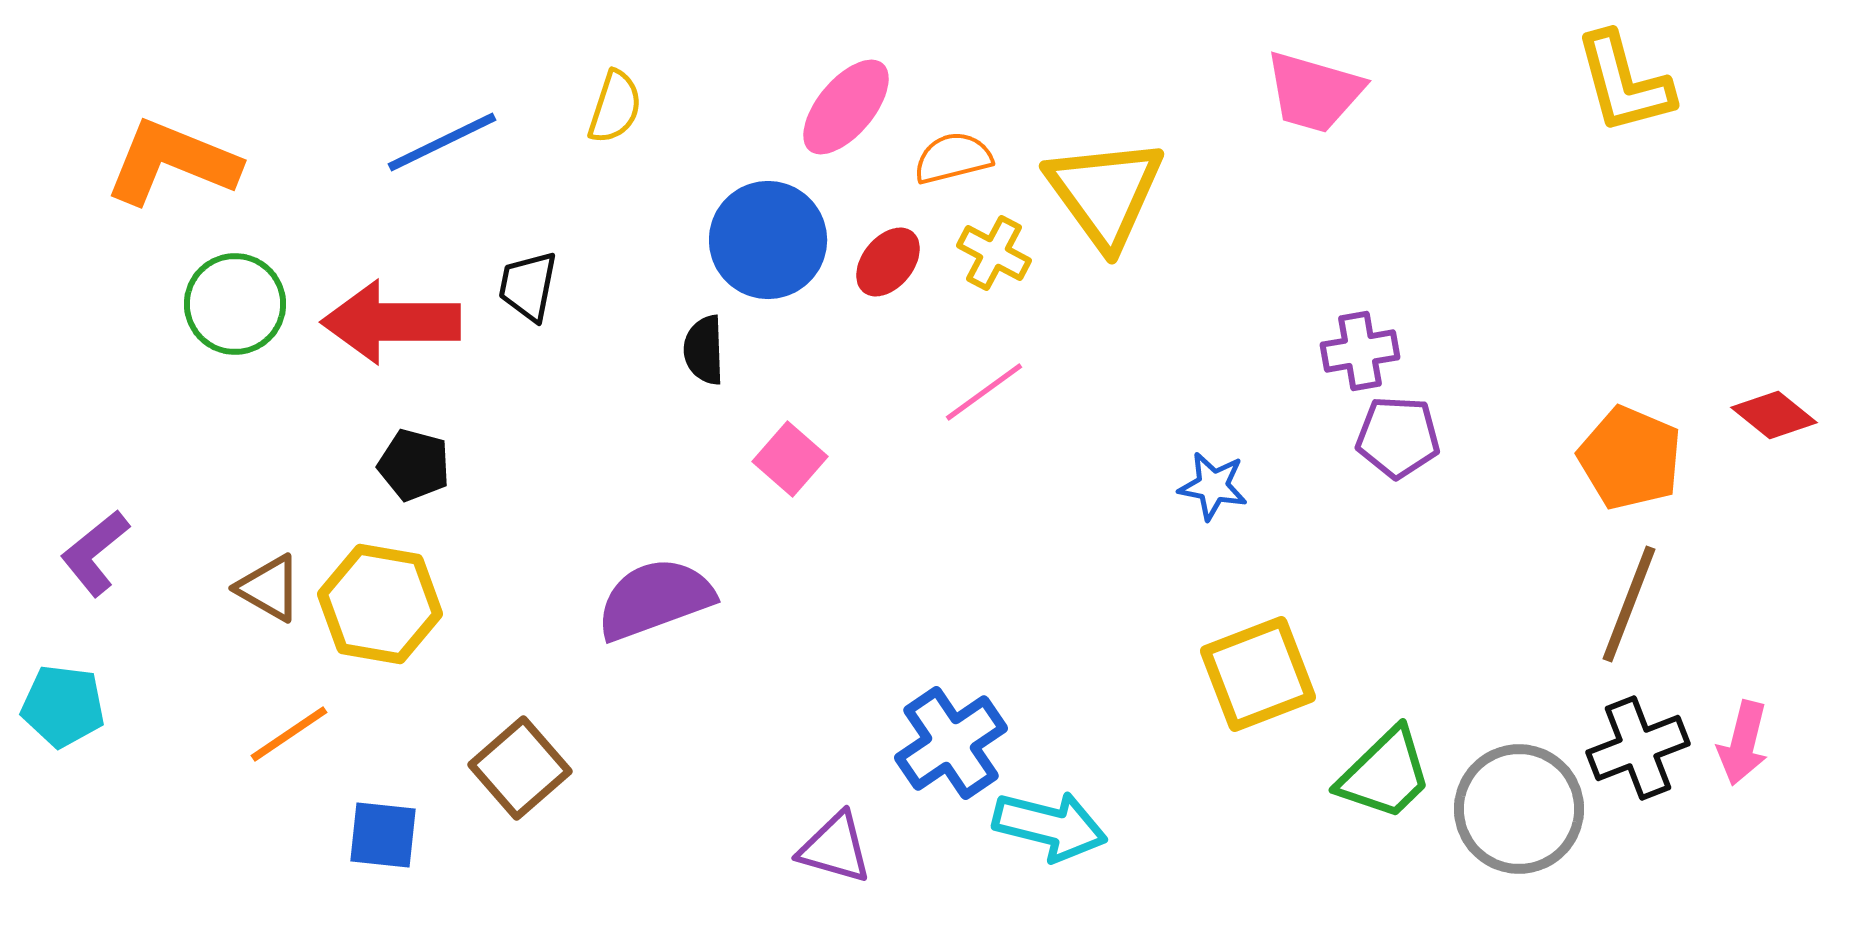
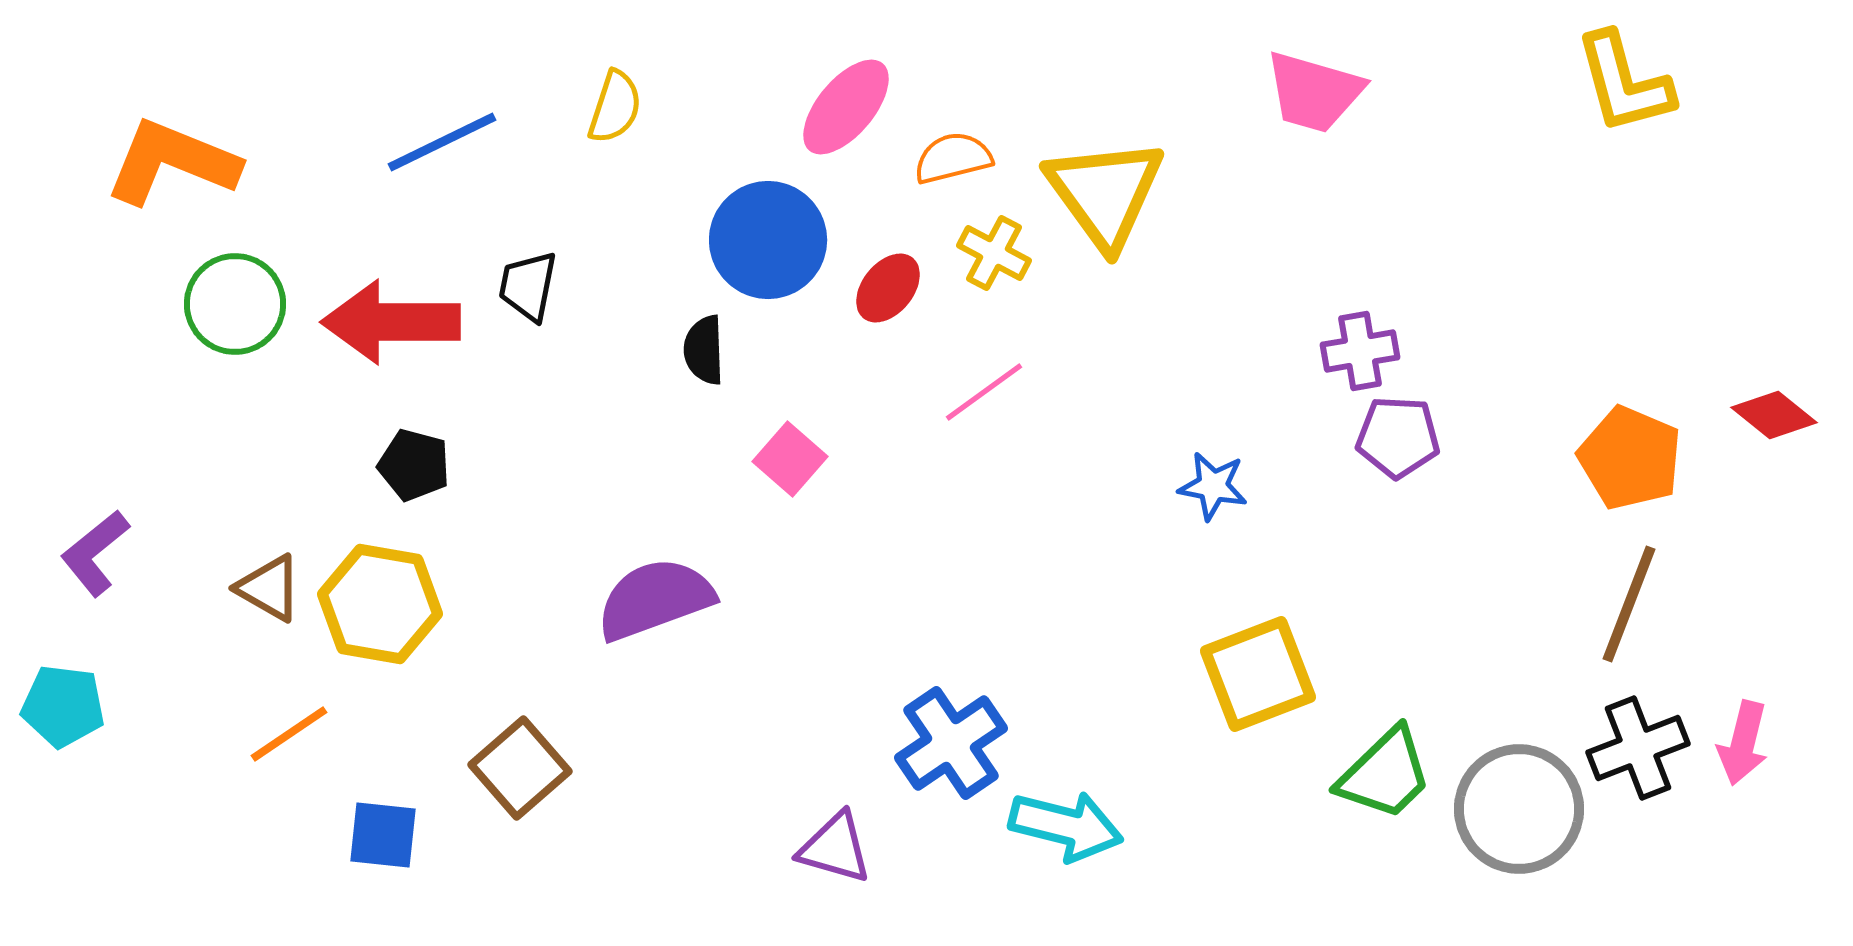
red ellipse: moved 26 px down
cyan arrow: moved 16 px right
